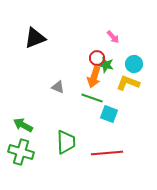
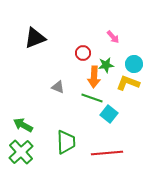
red circle: moved 14 px left, 5 px up
green star: rotated 21 degrees counterclockwise
orange arrow: rotated 15 degrees counterclockwise
cyan square: rotated 18 degrees clockwise
green cross: rotated 30 degrees clockwise
